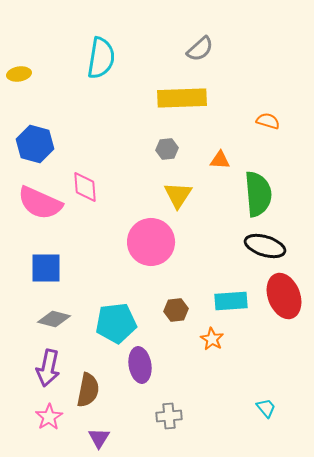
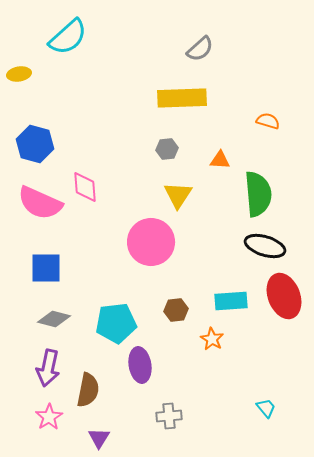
cyan semicircle: moved 33 px left, 21 px up; rotated 39 degrees clockwise
